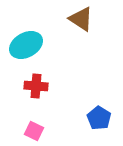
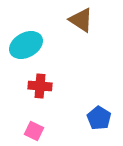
brown triangle: moved 1 px down
red cross: moved 4 px right
